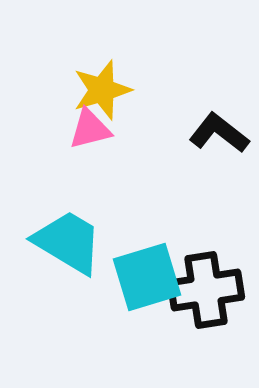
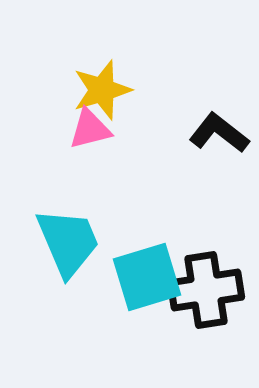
cyan trapezoid: rotated 36 degrees clockwise
